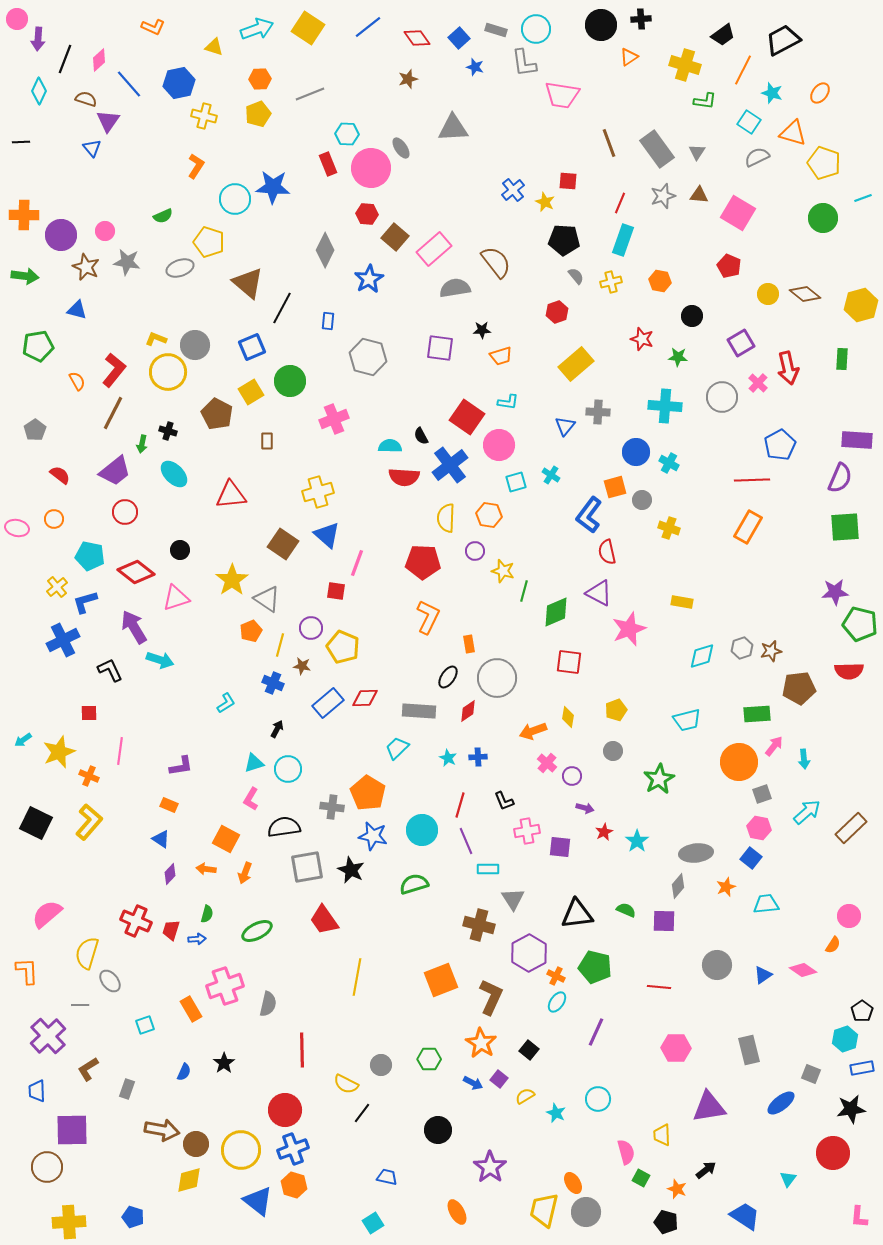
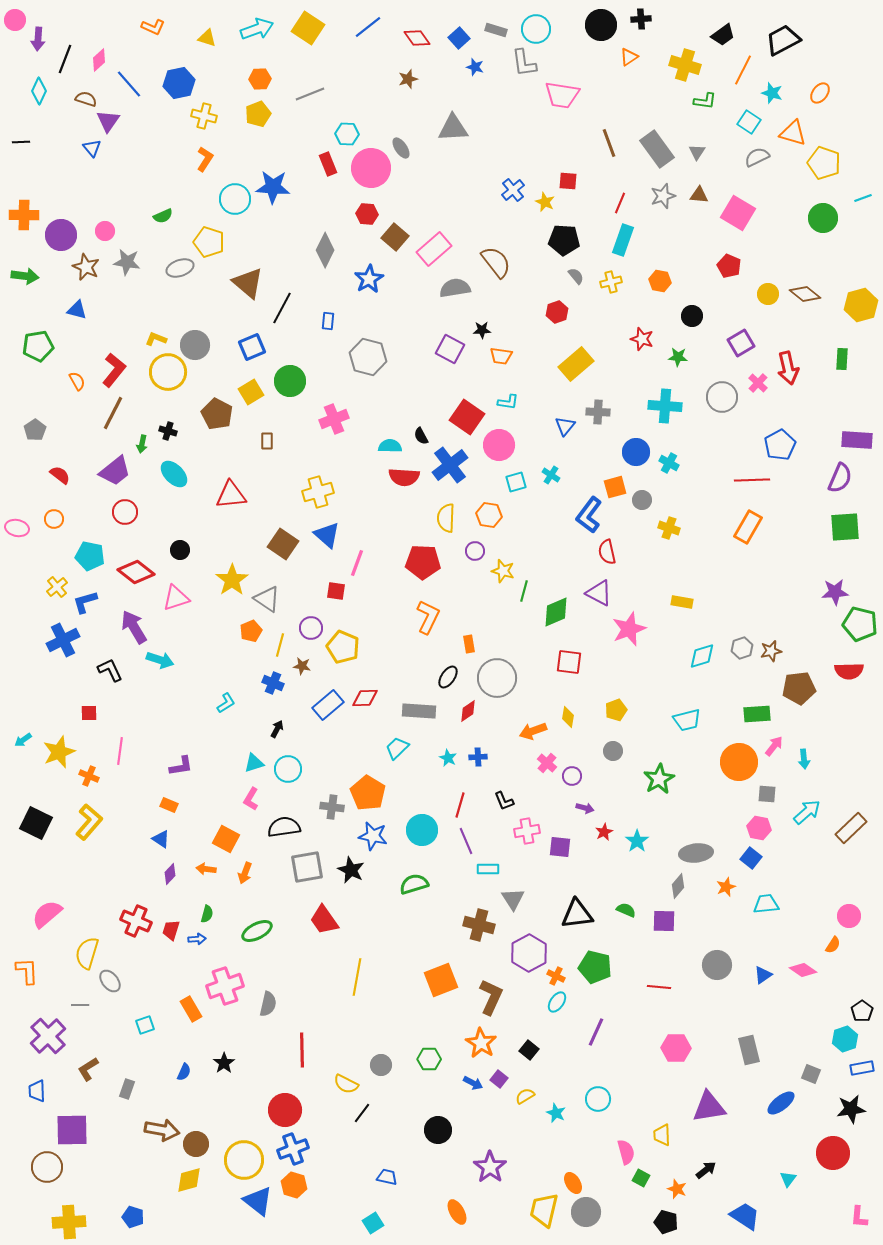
pink circle at (17, 19): moved 2 px left, 1 px down
yellow triangle at (214, 47): moved 7 px left, 9 px up
orange L-shape at (196, 166): moved 9 px right, 7 px up
purple square at (440, 348): moved 10 px right, 1 px down; rotated 20 degrees clockwise
orange trapezoid at (501, 356): rotated 25 degrees clockwise
blue rectangle at (328, 703): moved 2 px down
gray square at (762, 794): moved 5 px right; rotated 24 degrees clockwise
yellow circle at (241, 1150): moved 3 px right, 10 px down
